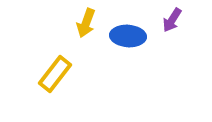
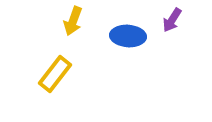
yellow arrow: moved 13 px left, 2 px up
